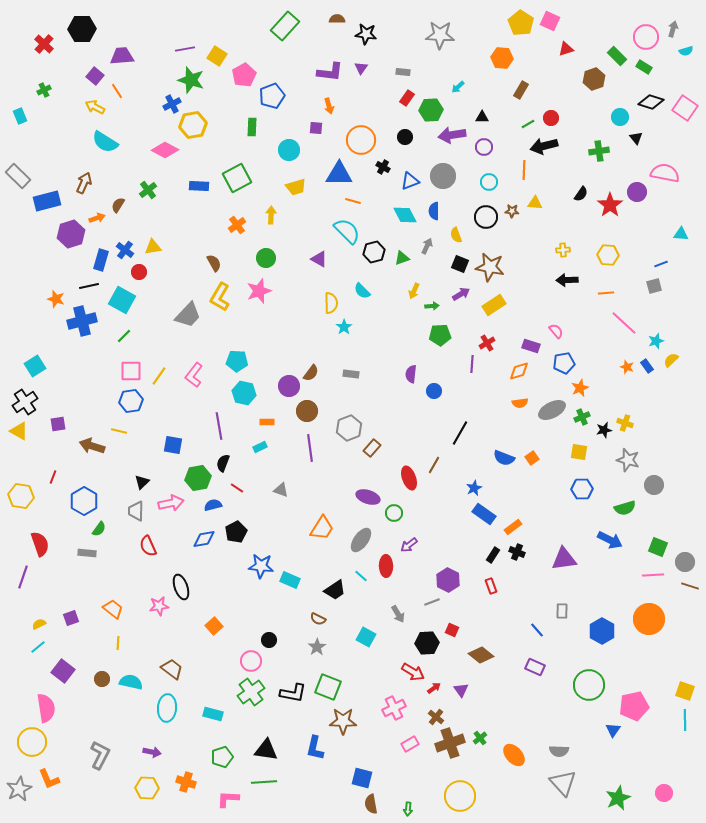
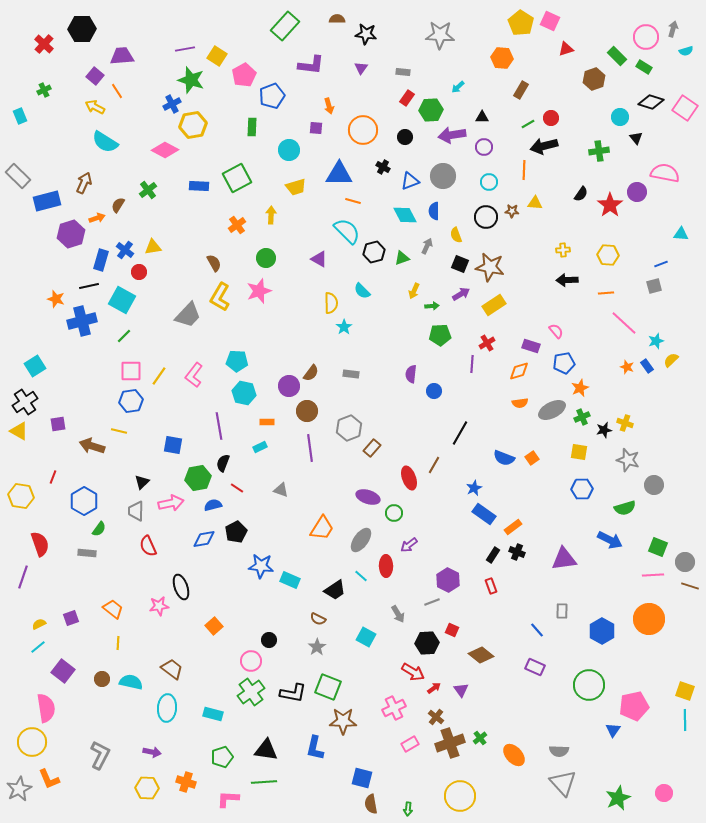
purple L-shape at (330, 72): moved 19 px left, 7 px up
orange circle at (361, 140): moved 2 px right, 10 px up
